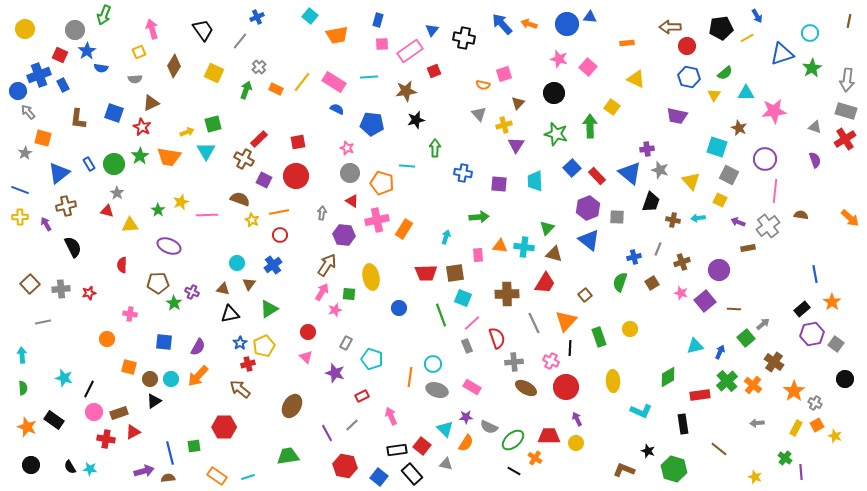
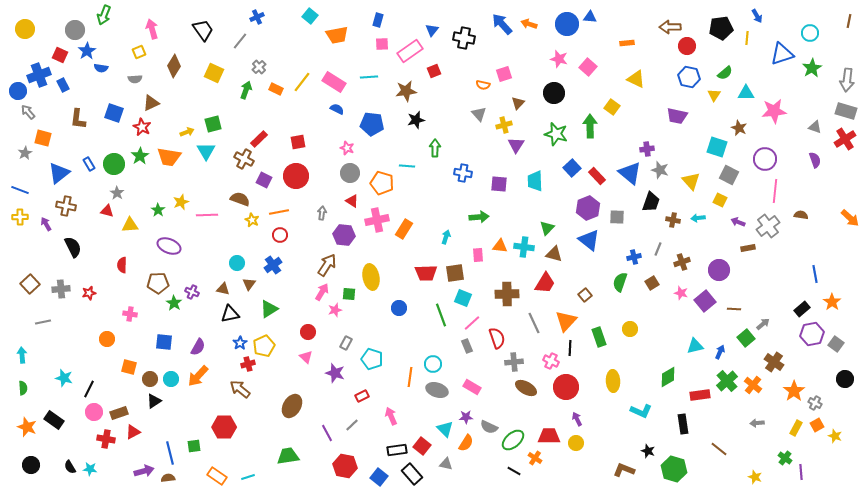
yellow line at (747, 38): rotated 56 degrees counterclockwise
brown cross at (66, 206): rotated 24 degrees clockwise
